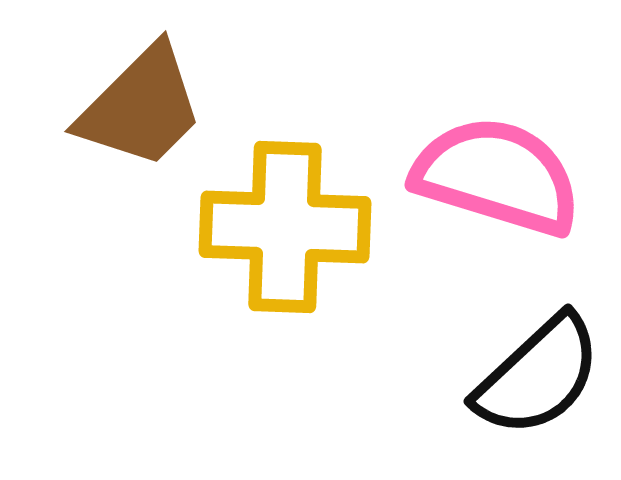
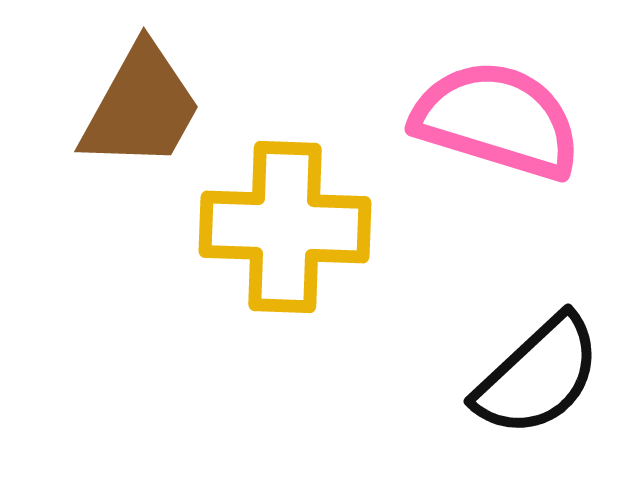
brown trapezoid: rotated 16 degrees counterclockwise
pink semicircle: moved 56 px up
